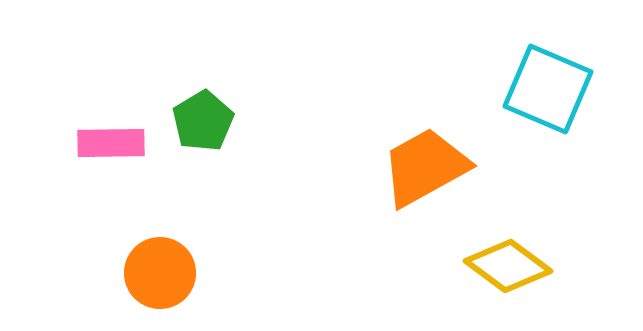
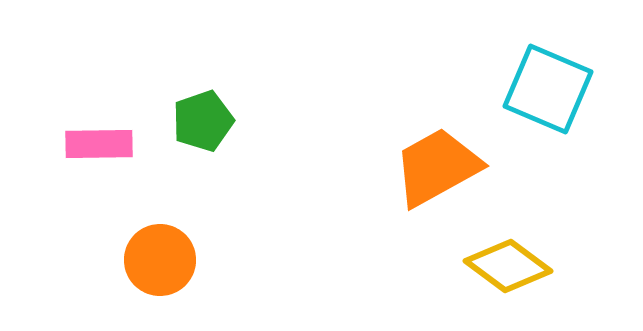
green pentagon: rotated 12 degrees clockwise
pink rectangle: moved 12 px left, 1 px down
orange trapezoid: moved 12 px right
orange circle: moved 13 px up
